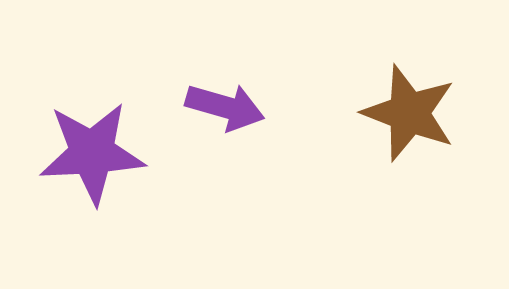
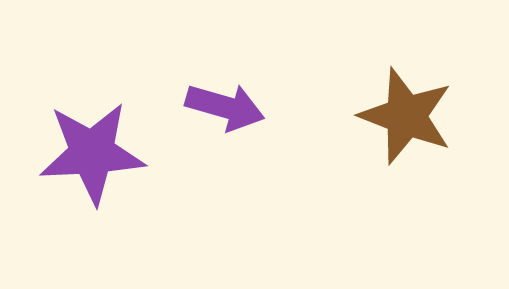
brown star: moved 3 px left, 3 px down
